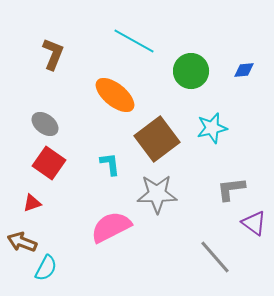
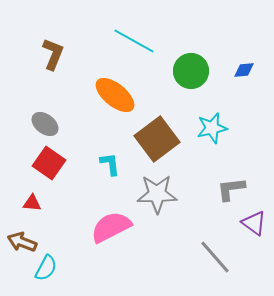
red triangle: rotated 24 degrees clockwise
